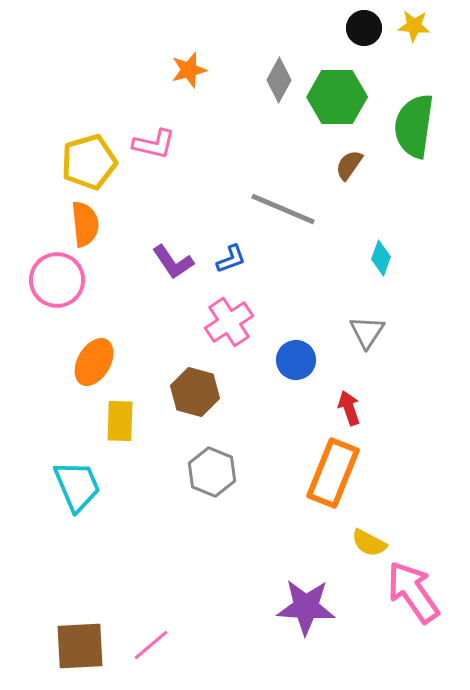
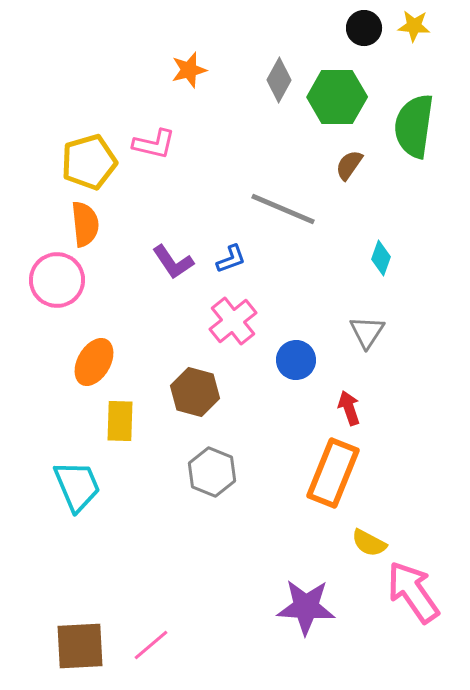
pink cross: moved 4 px right, 1 px up; rotated 6 degrees counterclockwise
